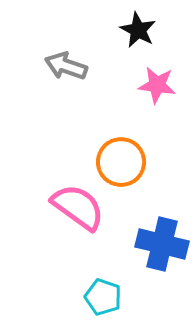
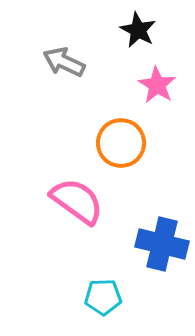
gray arrow: moved 2 px left, 4 px up; rotated 6 degrees clockwise
pink star: rotated 24 degrees clockwise
orange circle: moved 19 px up
pink semicircle: moved 1 px left, 6 px up
cyan pentagon: rotated 21 degrees counterclockwise
